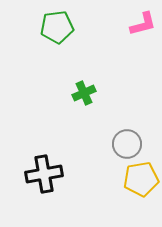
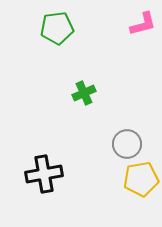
green pentagon: moved 1 px down
